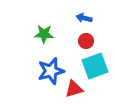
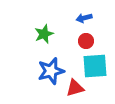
blue arrow: rotated 28 degrees counterclockwise
green star: rotated 24 degrees counterclockwise
cyan square: rotated 16 degrees clockwise
red triangle: moved 1 px right, 1 px up
